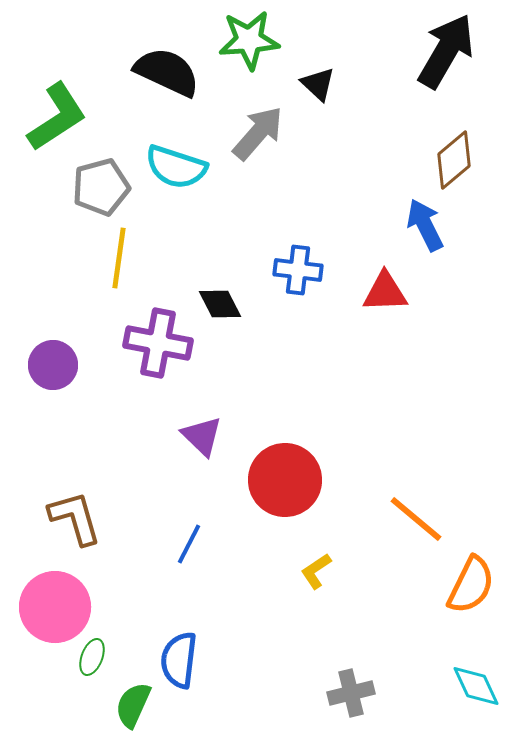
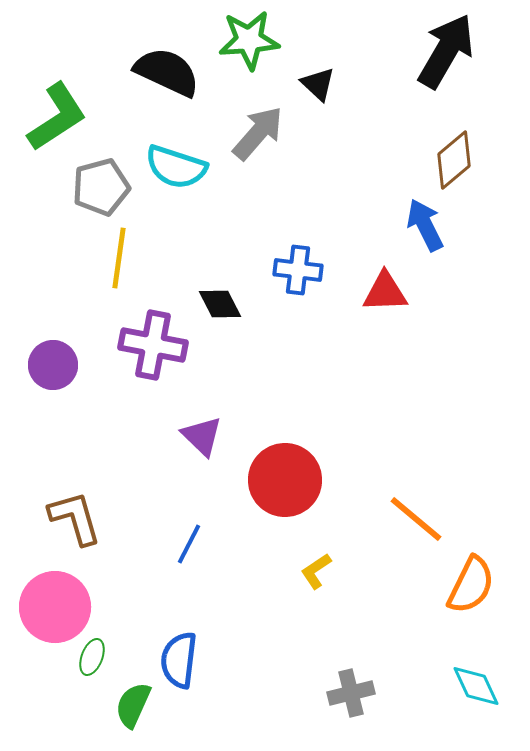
purple cross: moved 5 px left, 2 px down
